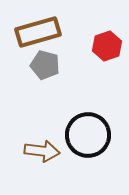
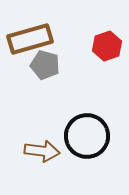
brown rectangle: moved 8 px left, 7 px down
black circle: moved 1 px left, 1 px down
